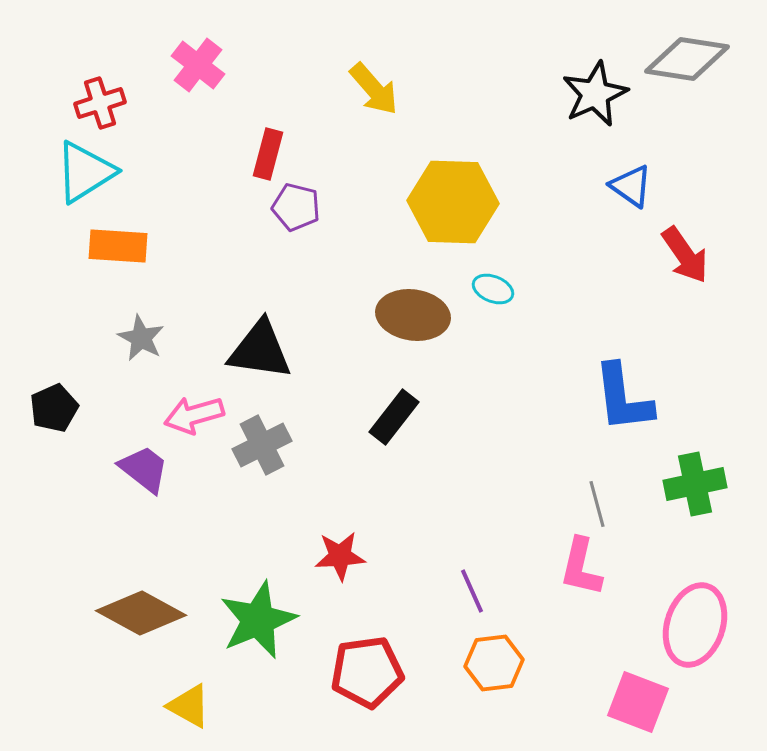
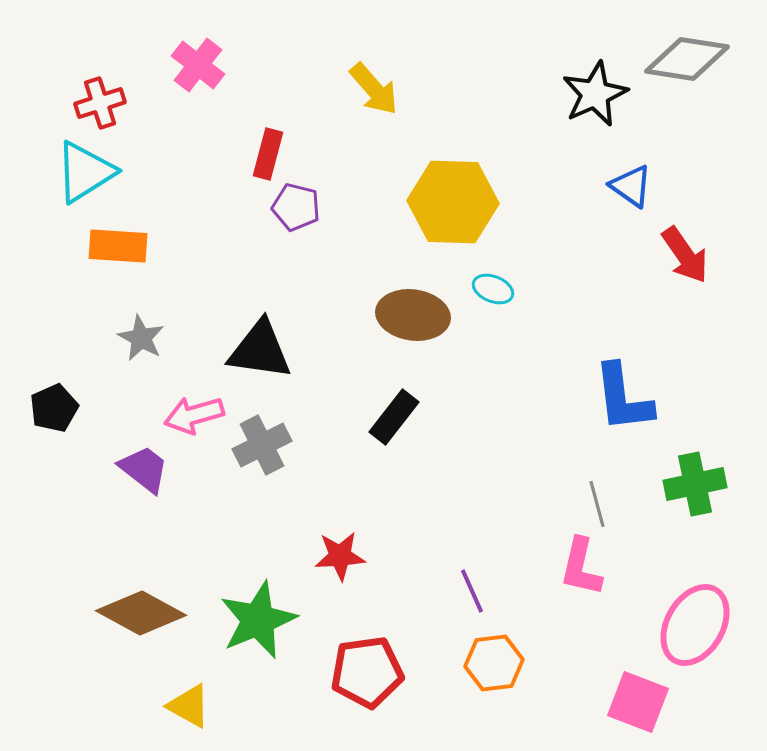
pink ellipse: rotated 12 degrees clockwise
